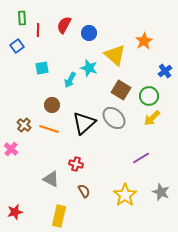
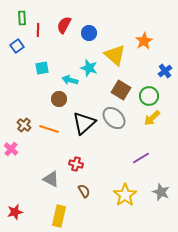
cyan arrow: rotated 77 degrees clockwise
brown circle: moved 7 px right, 6 px up
